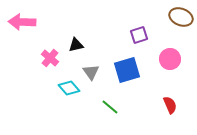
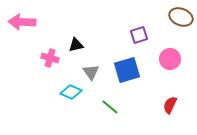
pink cross: rotated 24 degrees counterclockwise
cyan diamond: moved 2 px right, 4 px down; rotated 25 degrees counterclockwise
red semicircle: rotated 132 degrees counterclockwise
